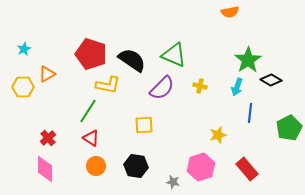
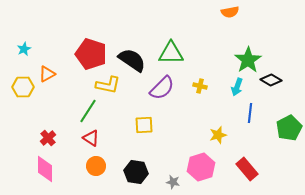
green triangle: moved 3 px left, 2 px up; rotated 24 degrees counterclockwise
black hexagon: moved 6 px down
